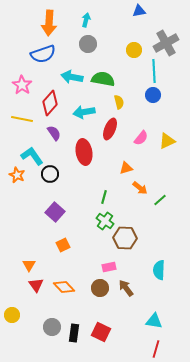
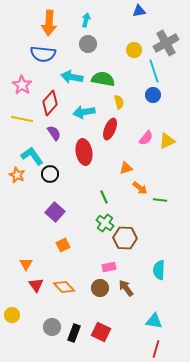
blue semicircle at (43, 54): rotated 25 degrees clockwise
cyan line at (154, 71): rotated 15 degrees counterclockwise
pink semicircle at (141, 138): moved 5 px right
green line at (104, 197): rotated 40 degrees counterclockwise
green line at (160, 200): rotated 48 degrees clockwise
green cross at (105, 221): moved 2 px down
orange triangle at (29, 265): moved 3 px left, 1 px up
black rectangle at (74, 333): rotated 12 degrees clockwise
